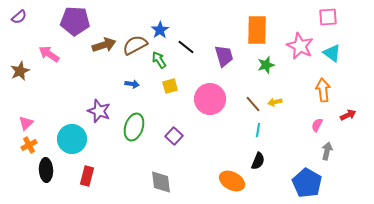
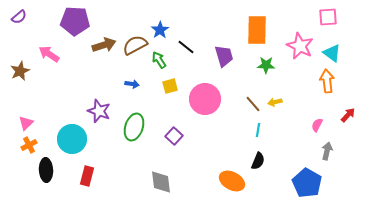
green star: rotated 18 degrees clockwise
orange arrow: moved 4 px right, 9 px up
pink circle: moved 5 px left
red arrow: rotated 21 degrees counterclockwise
